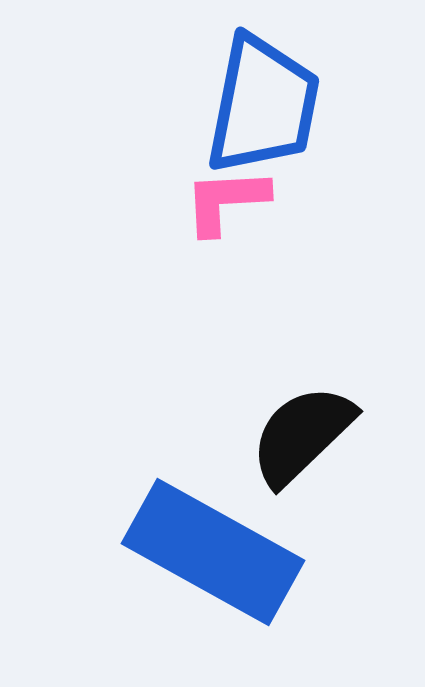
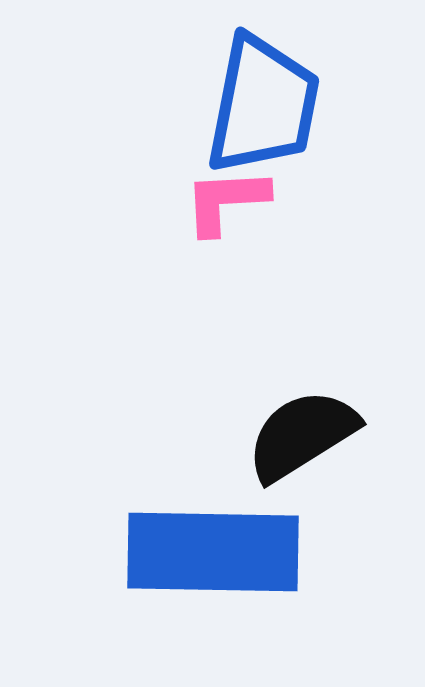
black semicircle: rotated 12 degrees clockwise
blue rectangle: rotated 28 degrees counterclockwise
